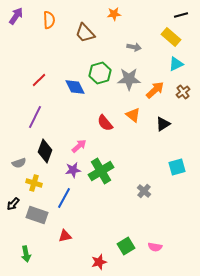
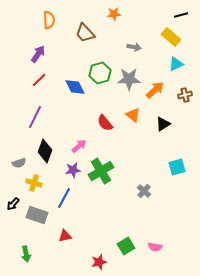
purple arrow: moved 22 px right, 38 px down
brown cross: moved 2 px right, 3 px down; rotated 24 degrees clockwise
